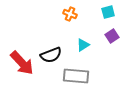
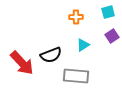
orange cross: moved 6 px right, 3 px down; rotated 24 degrees counterclockwise
